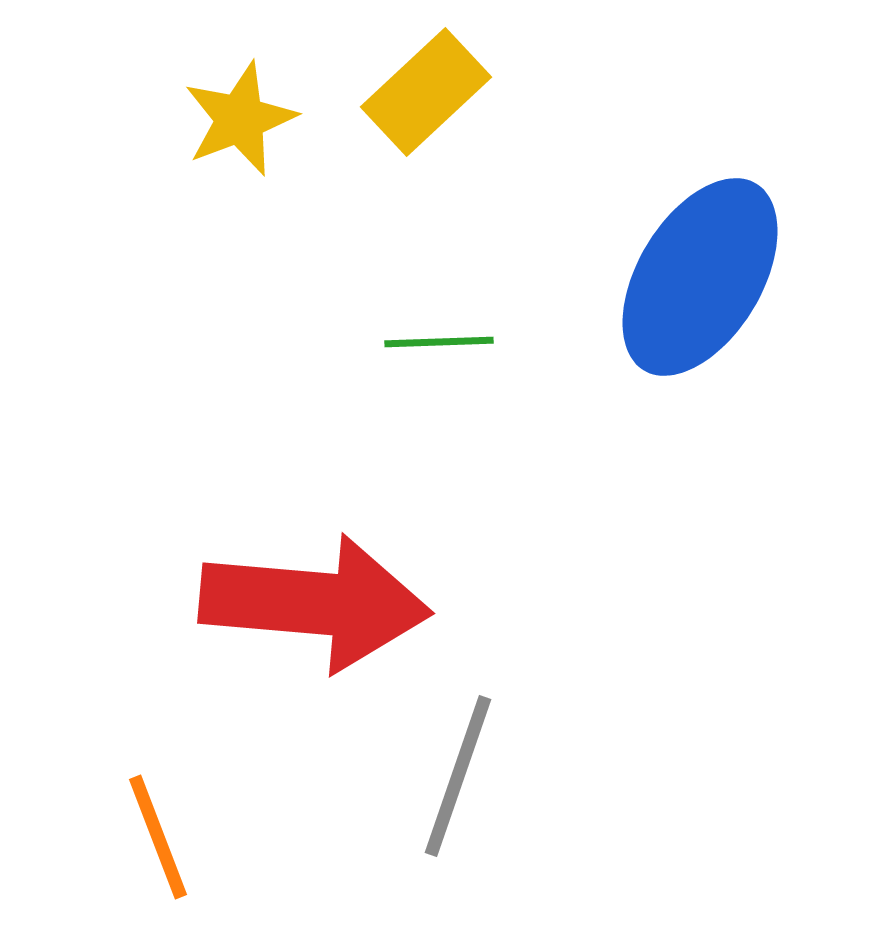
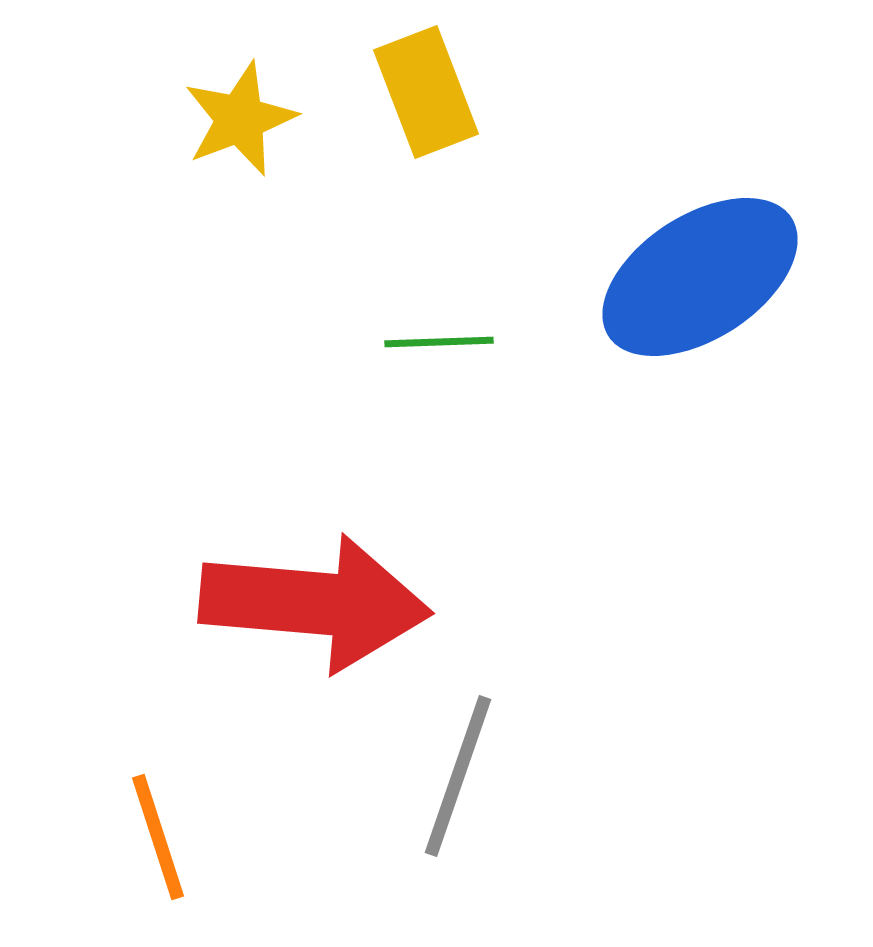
yellow rectangle: rotated 68 degrees counterclockwise
blue ellipse: rotated 26 degrees clockwise
orange line: rotated 3 degrees clockwise
